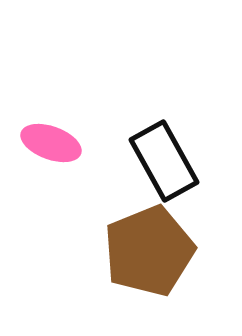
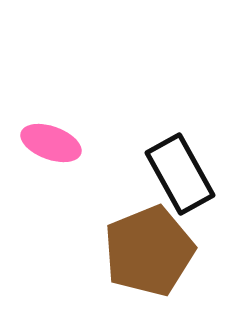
black rectangle: moved 16 px right, 13 px down
